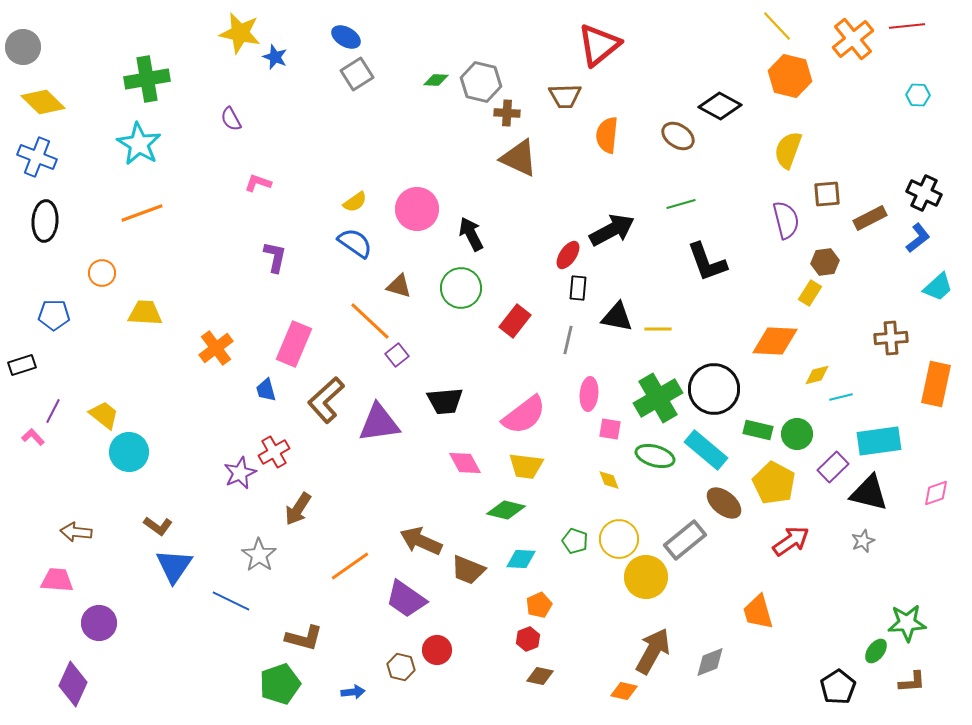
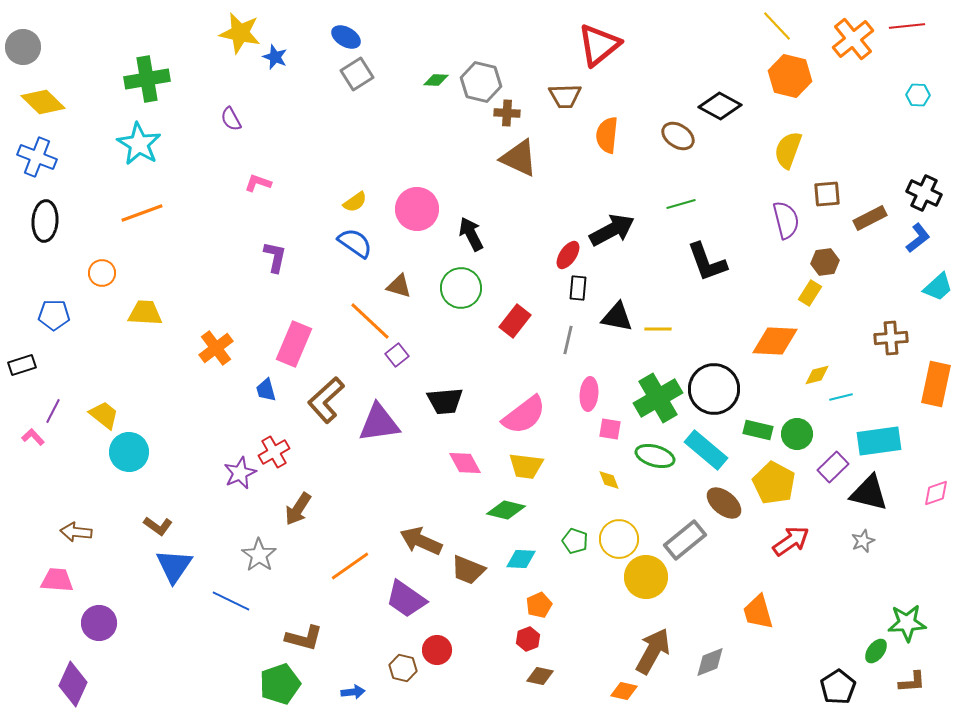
brown hexagon at (401, 667): moved 2 px right, 1 px down
